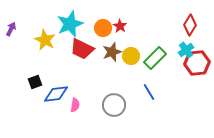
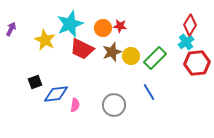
red star: rotated 24 degrees counterclockwise
cyan cross: moved 8 px up
